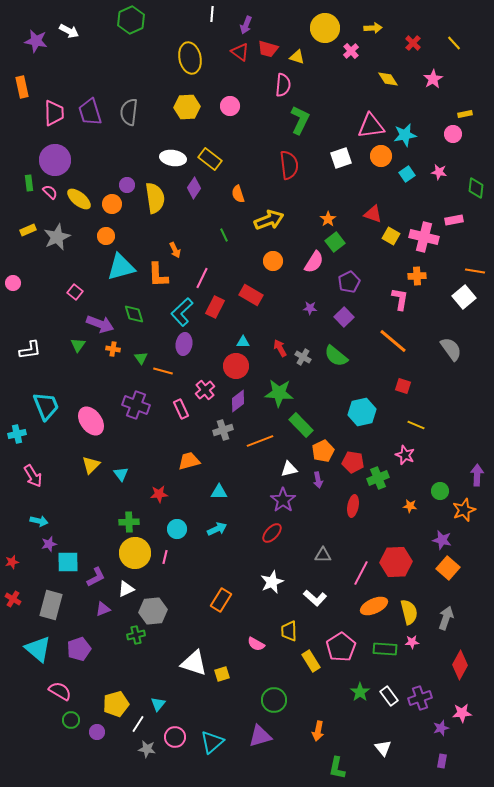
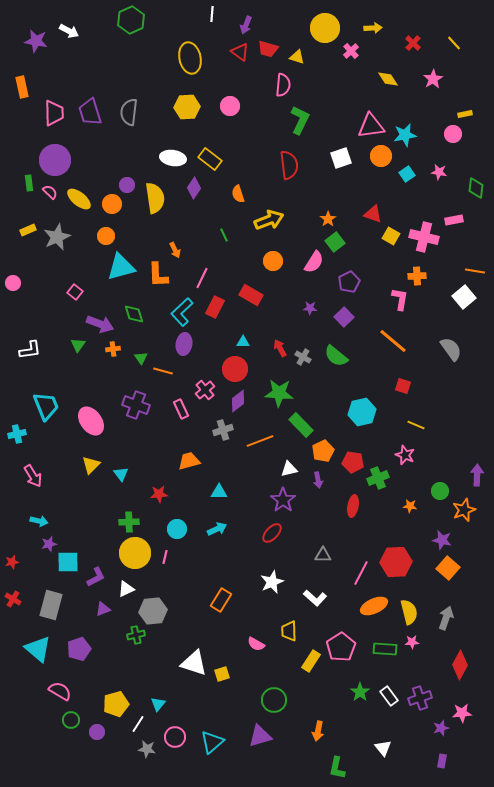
orange cross at (113, 349): rotated 16 degrees counterclockwise
red circle at (236, 366): moved 1 px left, 3 px down
yellow rectangle at (311, 661): rotated 65 degrees clockwise
